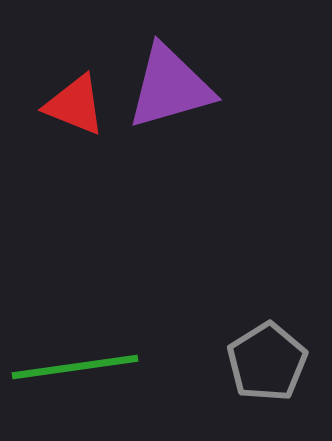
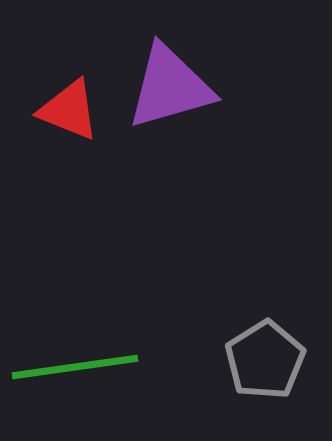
red triangle: moved 6 px left, 5 px down
gray pentagon: moved 2 px left, 2 px up
